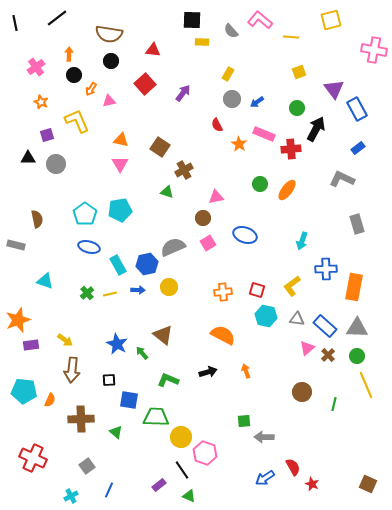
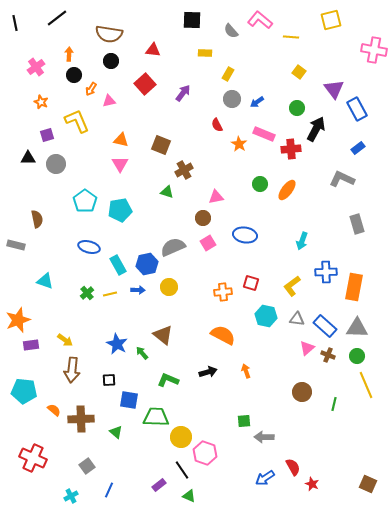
yellow rectangle at (202, 42): moved 3 px right, 11 px down
yellow square at (299, 72): rotated 32 degrees counterclockwise
brown square at (160, 147): moved 1 px right, 2 px up; rotated 12 degrees counterclockwise
cyan pentagon at (85, 214): moved 13 px up
blue ellipse at (245, 235): rotated 10 degrees counterclockwise
blue cross at (326, 269): moved 3 px down
red square at (257, 290): moved 6 px left, 7 px up
brown cross at (328, 355): rotated 24 degrees counterclockwise
orange semicircle at (50, 400): moved 4 px right, 10 px down; rotated 72 degrees counterclockwise
